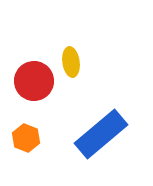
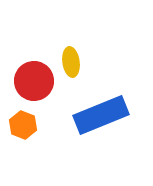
blue rectangle: moved 19 px up; rotated 18 degrees clockwise
orange hexagon: moved 3 px left, 13 px up
